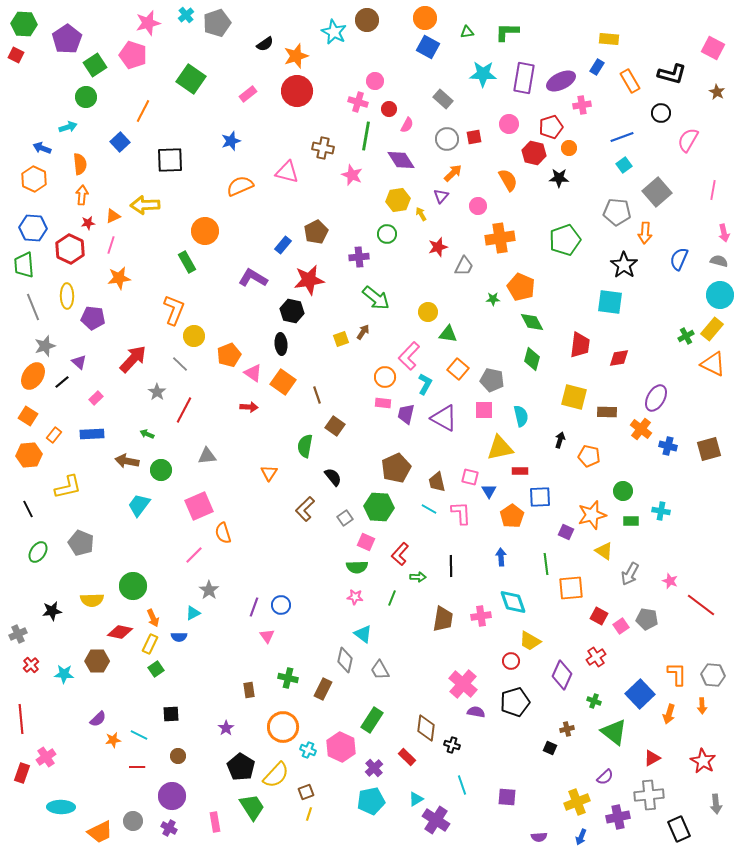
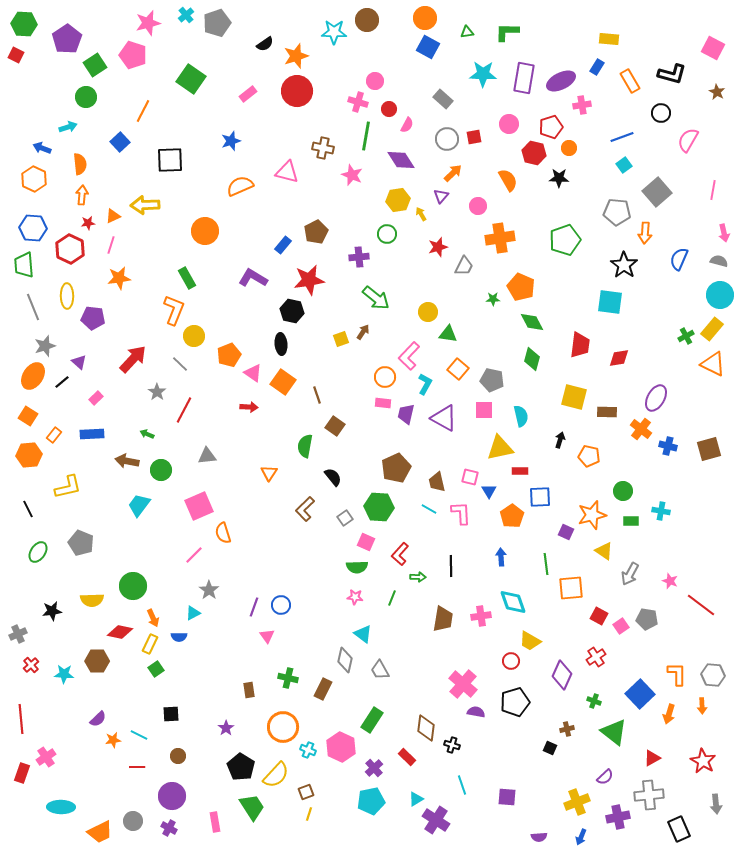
cyan star at (334, 32): rotated 25 degrees counterclockwise
green rectangle at (187, 262): moved 16 px down
